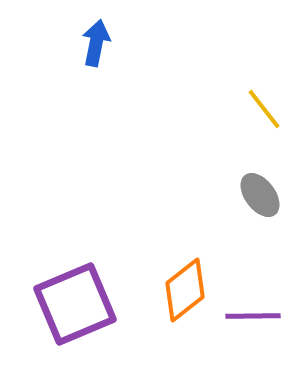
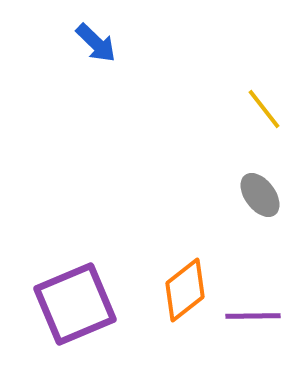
blue arrow: rotated 123 degrees clockwise
